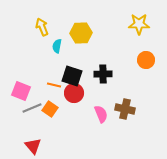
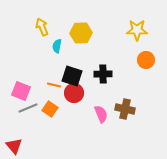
yellow star: moved 2 px left, 6 px down
gray line: moved 4 px left
red triangle: moved 19 px left
